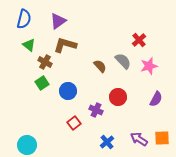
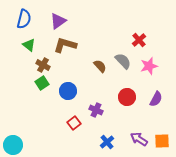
brown cross: moved 2 px left, 3 px down
red circle: moved 9 px right
orange square: moved 3 px down
cyan circle: moved 14 px left
